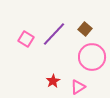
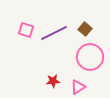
purple line: moved 1 px up; rotated 20 degrees clockwise
pink square: moved 9 px up; rotated 14 degrees counterclockwise
pink circle: moved 2 px left
red star: rotated 24 degrees clockwise
